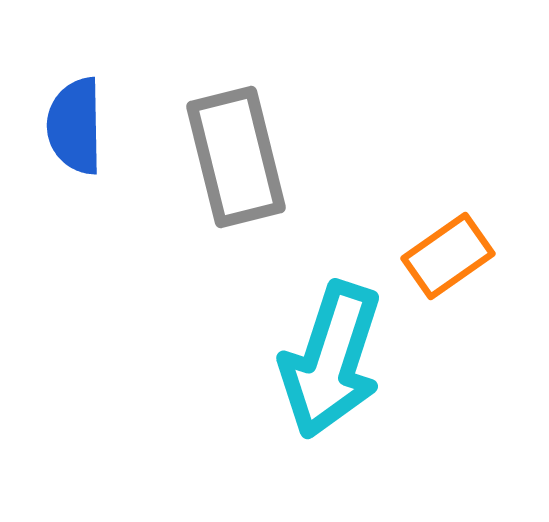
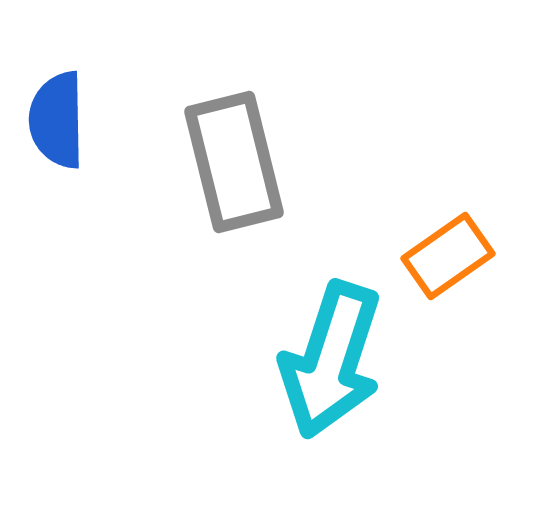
blue semicircle: moved 18 px left, 6 px up
gray rectangle: moved 2 px left, 5 px down
